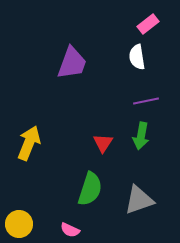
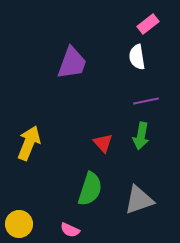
red triangle: rotated 15 degrees counterclockwise
